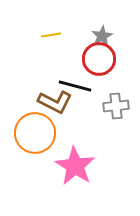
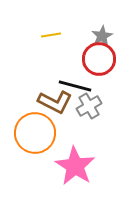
gray cross: moved 27 px left; rotated 25 degrees counterclockwise
